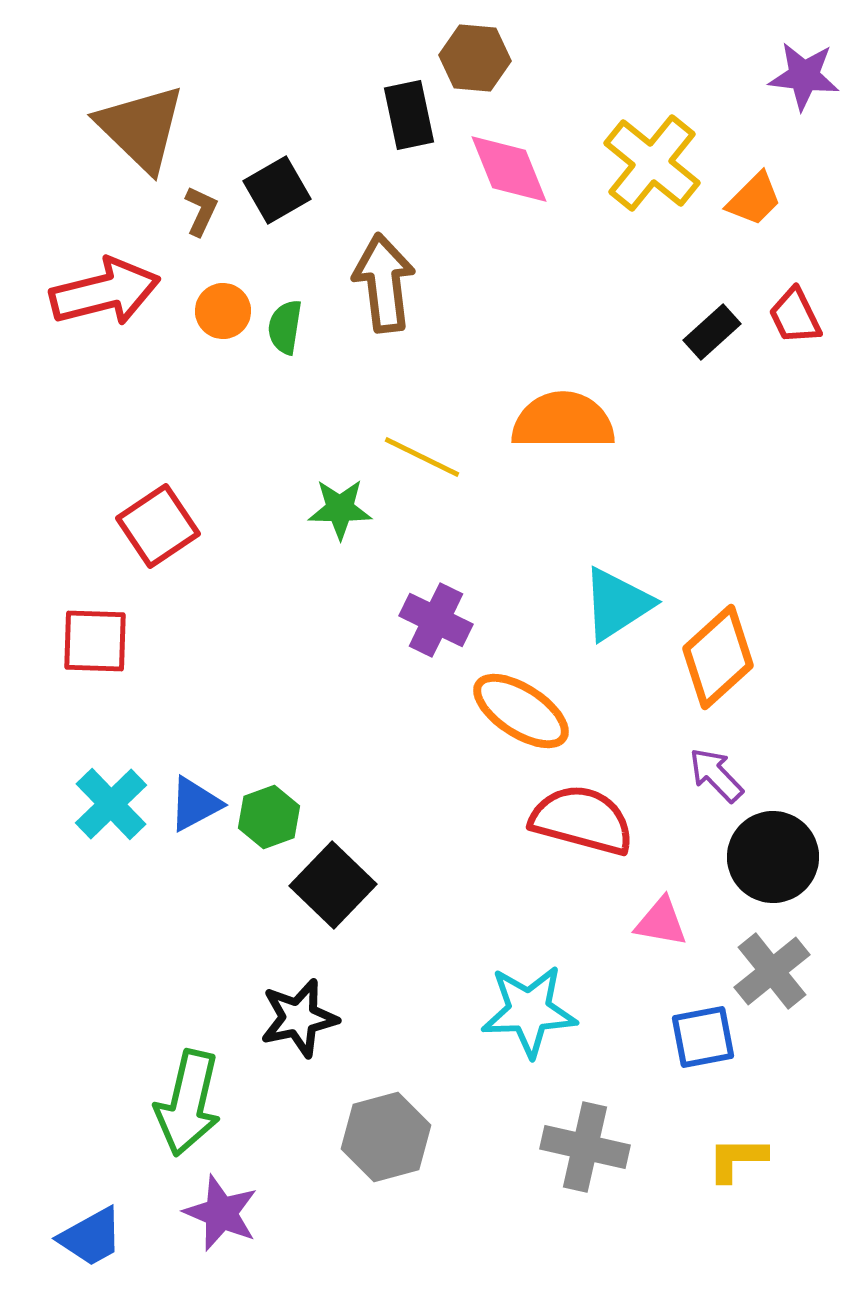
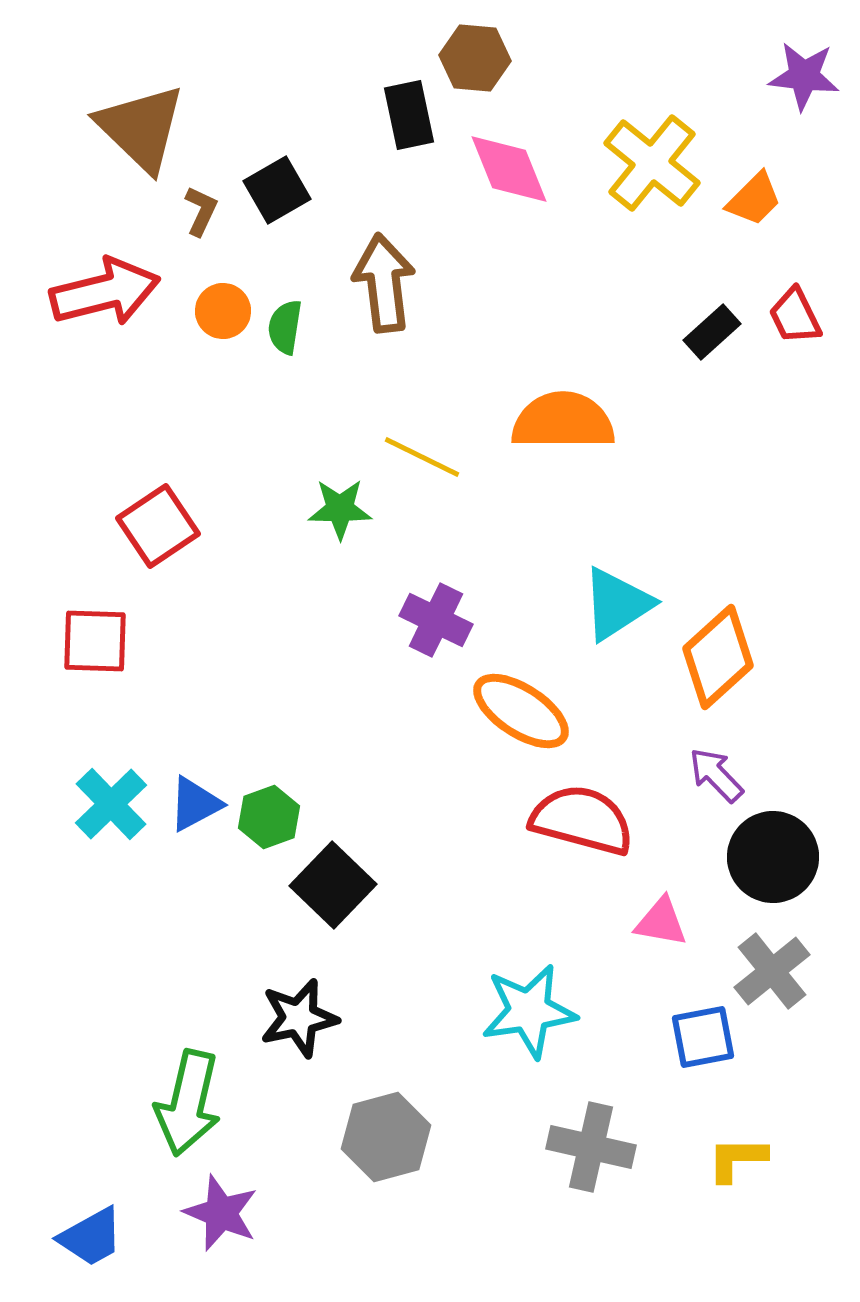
cyan star at (529, 1011): rotated 6 degrees counterclockwise
gray cross at (585, 1147): moved 6 px right
